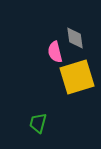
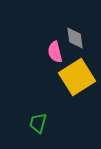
yellow square: rotated 15 degrees counterclockwise
